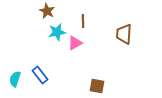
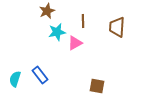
brown star: rotated 21 degrees clockwise
brown trapezoid: moved 7 px left, 7 px up
